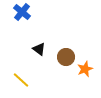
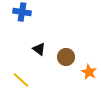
blue cross: rotated 30 degrees counterclockwise
orange star: moved 4 px right, 3 px down; rotated 21 degrees counterclockwise
